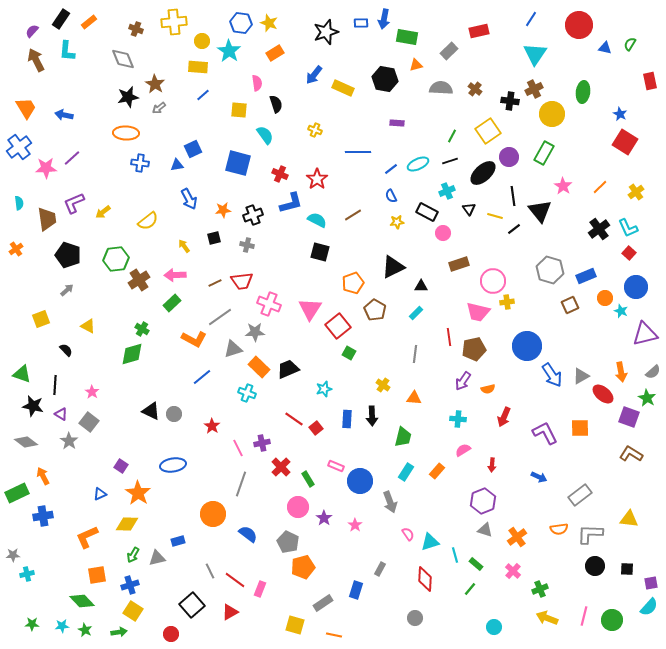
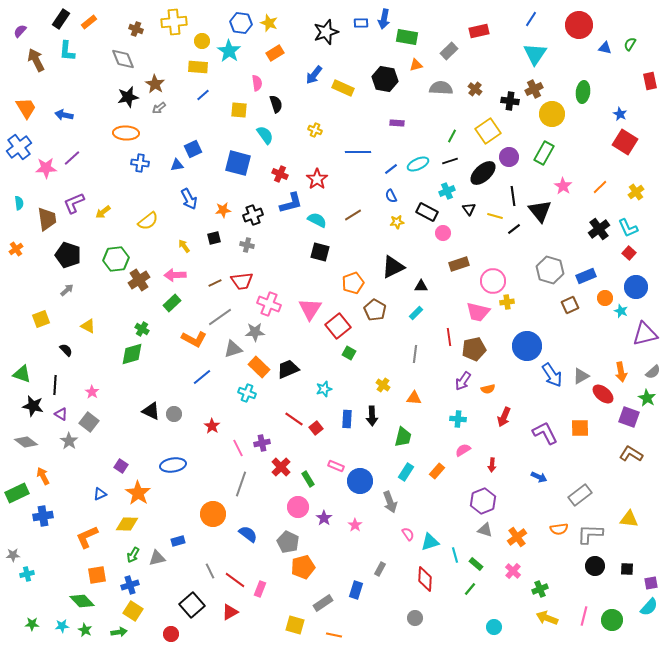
purple semicircle at (32, 31): moved 12 px left
